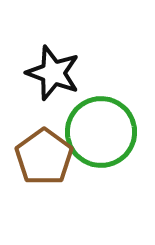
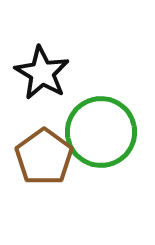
black star: moved 11 px left; rotated 10 degrees clockwise
